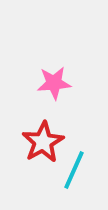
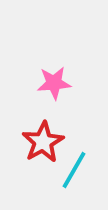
cyan line: rotated 6 degrees clockwise
